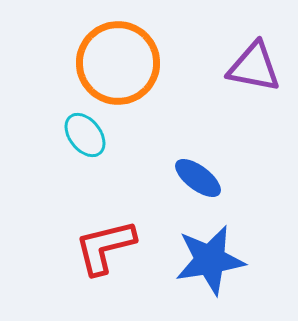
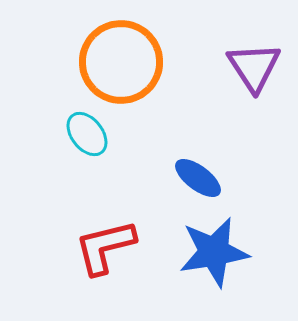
orange circle: moved 3 px right, 1 px up
purple triangle: rotated 46 degrees clockwise
cyan ellipse: moved 2 px right, 1 px up
blue star: moved 4 px right, 8 px up
